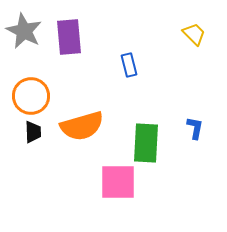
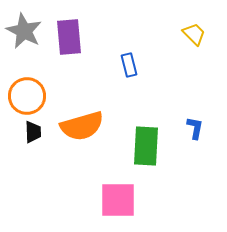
orange circle: moved 4 px left
green rectangle: moved 3 px down
pink square: moved 18 px down
